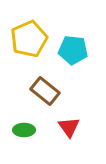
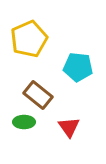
cyan pentagon: moved 5 px right, 17 px down
brown rectangle: moved 7 px left, 4 px down
green ellipse: moved 8 px up
